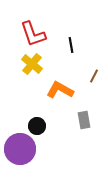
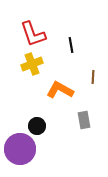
yellow cross: rotated 30 degrees clockwise
brown line: moved 1 px left, 1 px down; rotated 24 degrees counterclockwise
